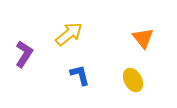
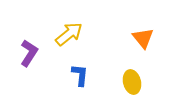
purple L-shape: moved 5 px right, 1 px up
blue L-shape: rotated 20 degrees clockwise
yellow ellipse: moved 1 px left, 2 px down; rotated 15 degrees clockwise
